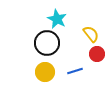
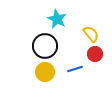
black circle: moved 2 px left, 3 px down
red circle: moved 2 px left
blue line: moved 2 px up
